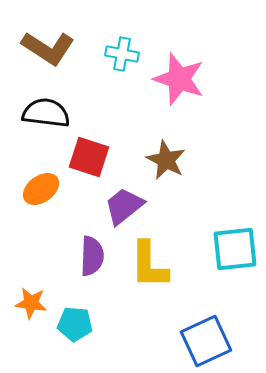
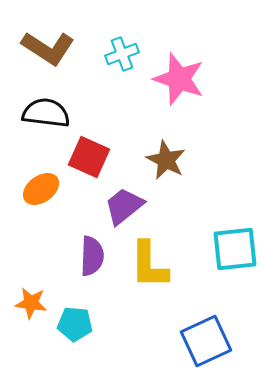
cyan cross: rotated 32 degrees counterclockwise
red square: rotated 6 degrees clockwise
